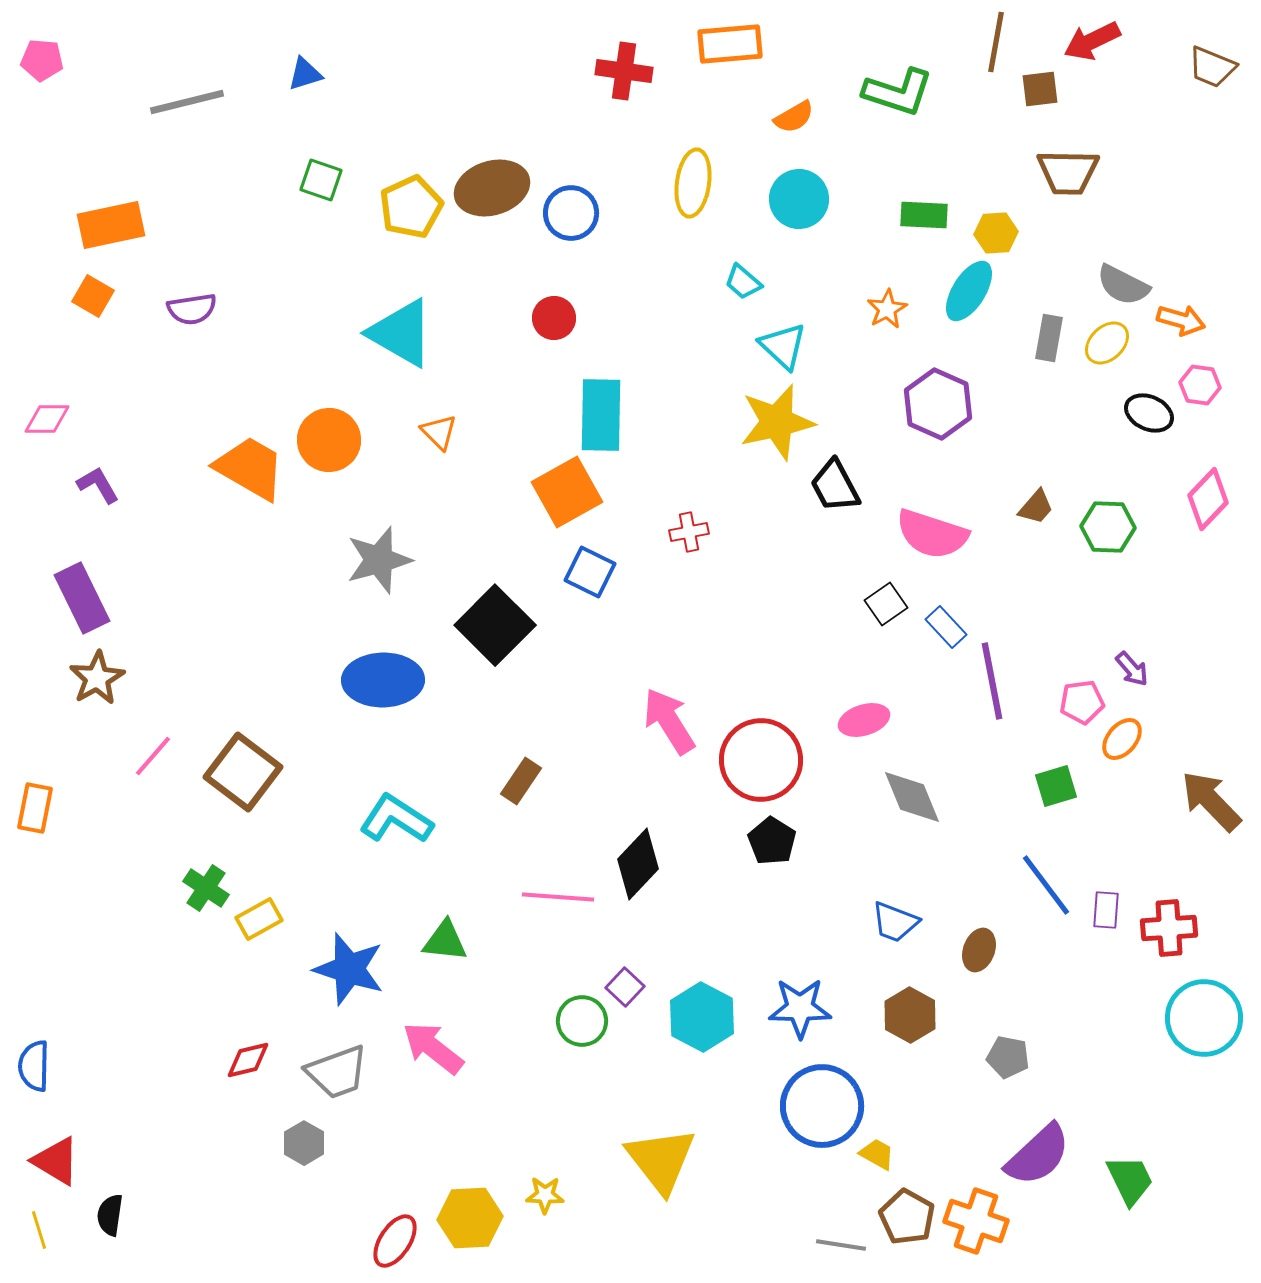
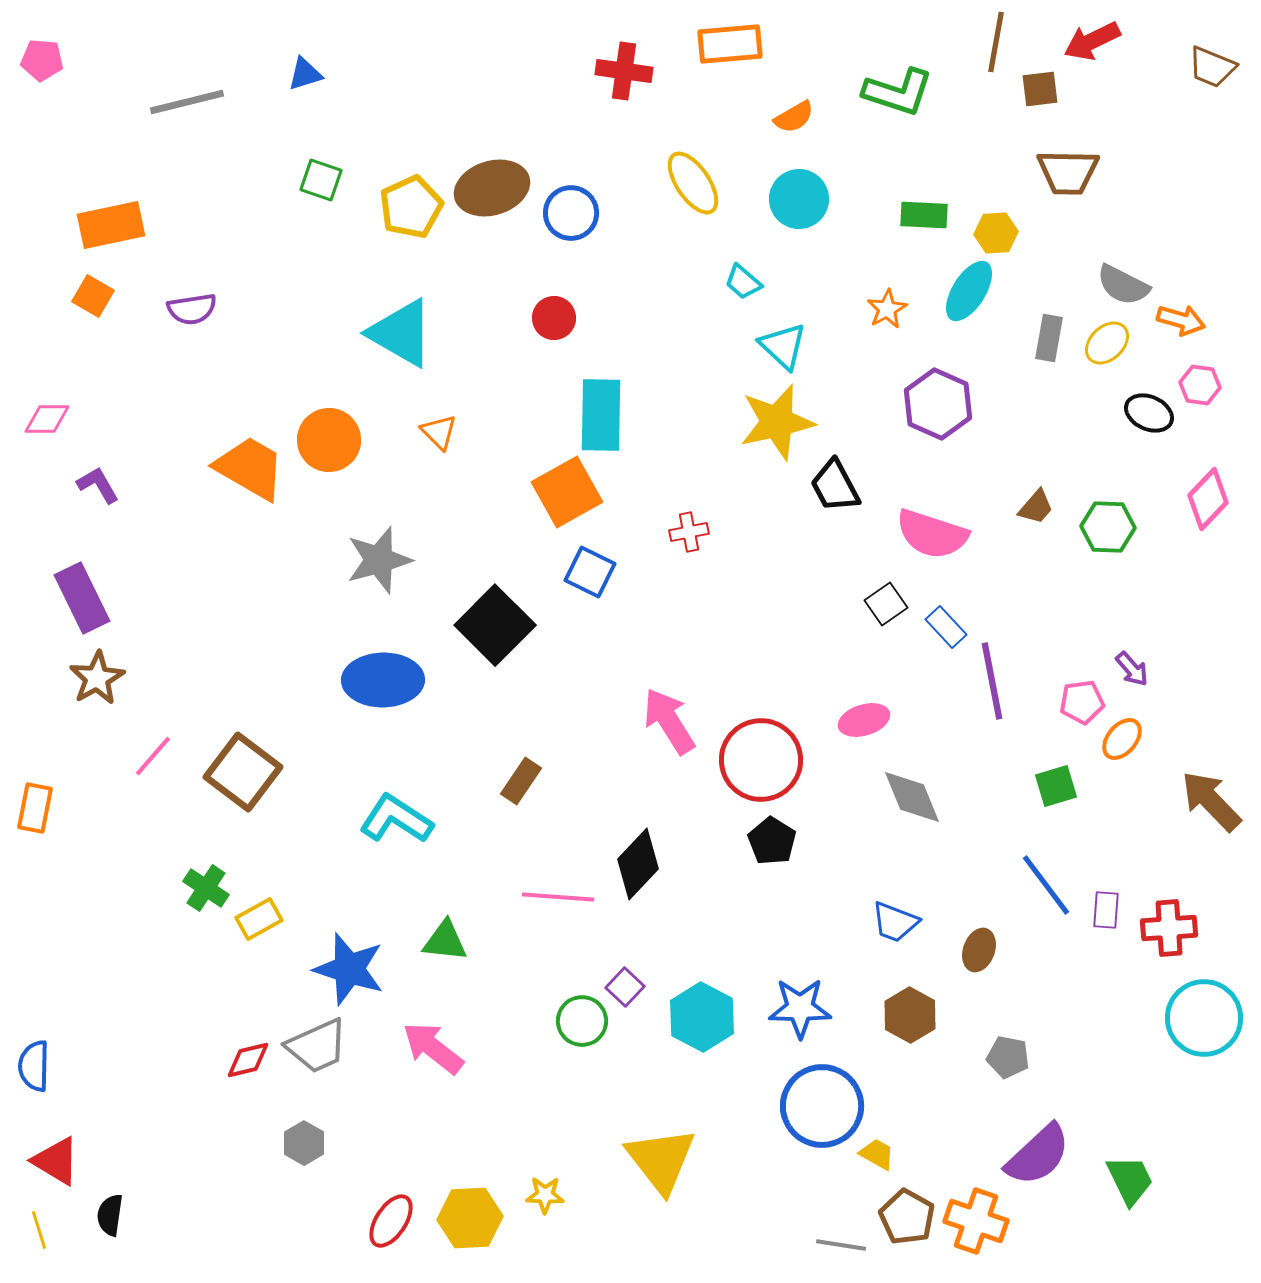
yellow ellipse at (693, 183): rotated 42 degrees counterclockwise
gray trapezoid at (337, 1072): moved 20 px left, 26 px up; rotated 4 degrees counterclockwise
red ellipse at (395, 1241): moved 4 px left, 20 px up
